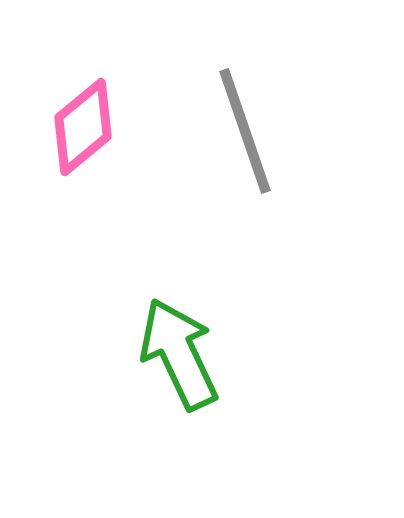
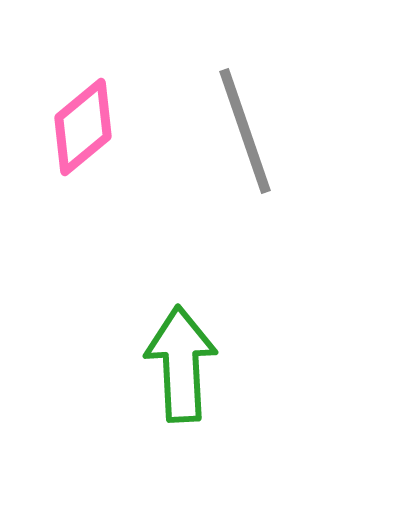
green arrow: moved 2 px right, 10 px down; rotated 22 degrees clockwise
